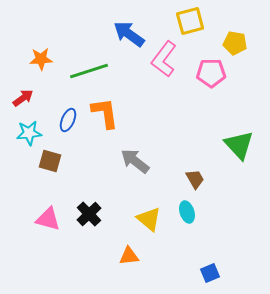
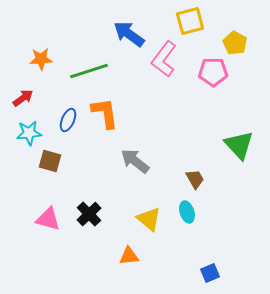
yellow pentagon: rotated 20 degrees clockwise
pink pentagon: moved 2 px right, 1 px up
